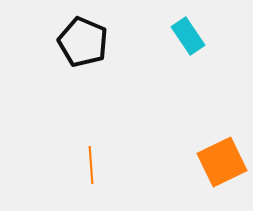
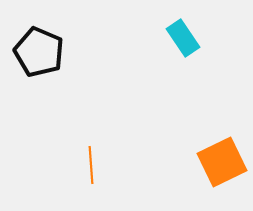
cyan rectangle: moved 5 px left, 2 px down
black pentagon: moved 44 px left, 10 px down
